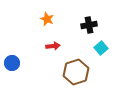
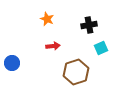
cyan square: rotated 16 degrees clockwise
